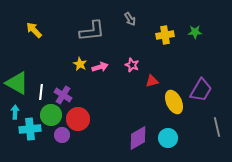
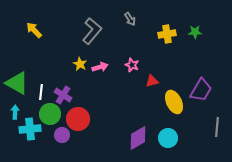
gray L-shape: rotated 44 degrees counterclockwise
yellow cross: moved 2 px right, 1 px up
green circle: moved 1 px left, 1 px up
gray line: rotated 18 degrees clockwise
